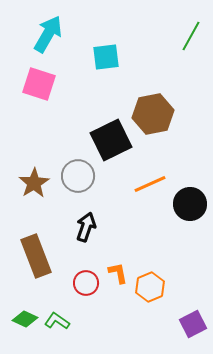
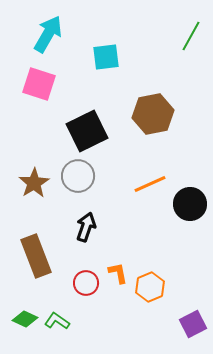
black square: moved 24 px left, 9 px up
